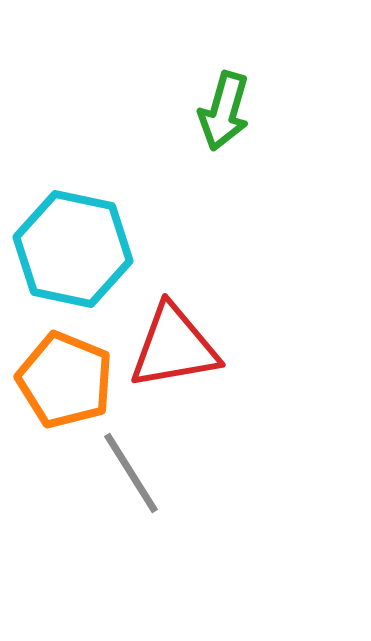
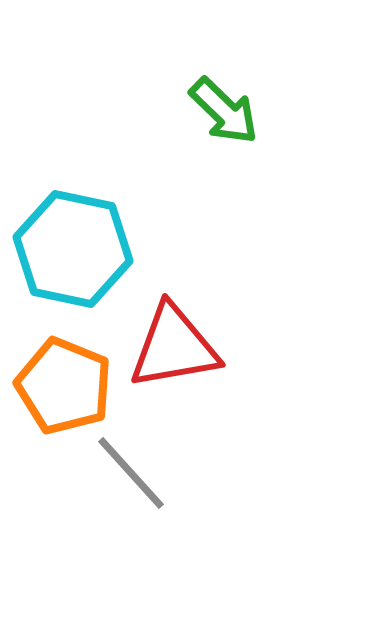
green arrow: rotated 62 degrees counterclockwise
orange pentagon: moved 1 px left, 6 px down
gray line: rotated 10 degrees counterclockwise
